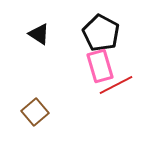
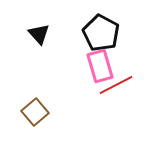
black triangle: rotated 15 degrees clockwise
